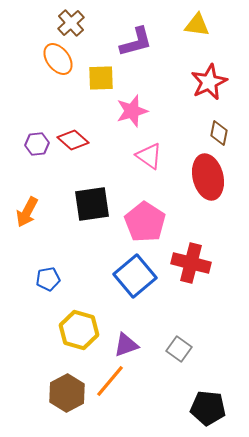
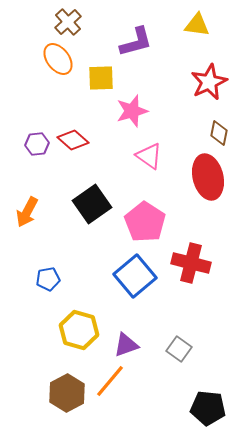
brown cross: moved 3 px left, 1 px up
black square: rotated 27 degrees counterclockwise
